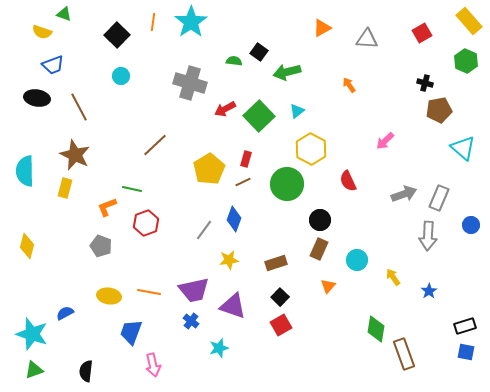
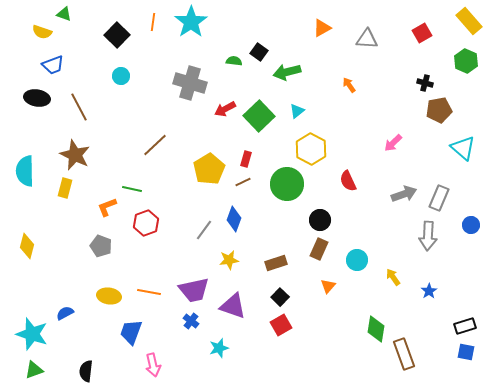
pink arrow at (385, 141): moved 8 px right, 2 px down
